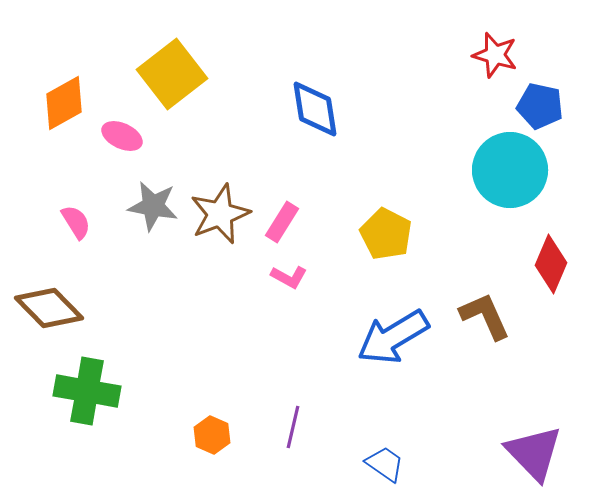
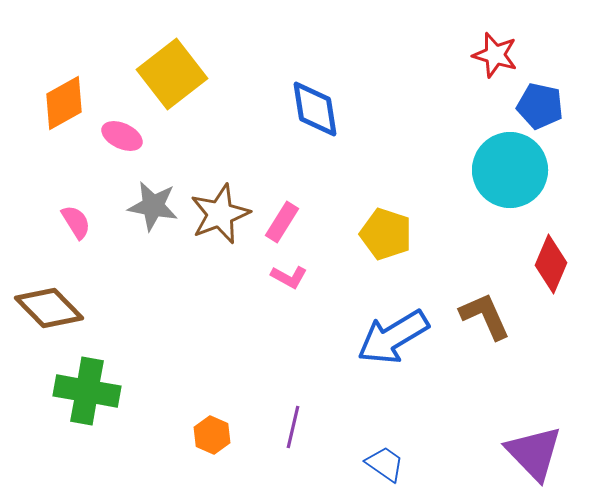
yellow pentagon: rotated 9 degrees counterclockwise
